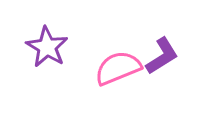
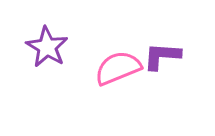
purple L-shape: rotated 144 degrees counterclockwise
